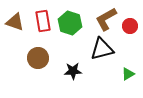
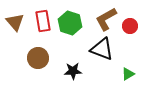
brown triangle: rotated 30 degrees clockwise
black triangle: rotated 35 degrees clockwise
